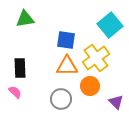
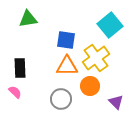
green triangle: moved 3 px right
